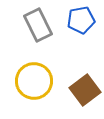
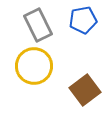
blue pentagon: moved 2 px right
yellow circle: moved 15 px up
